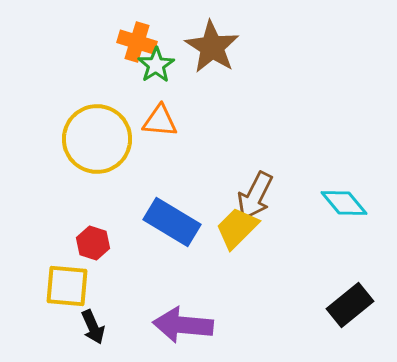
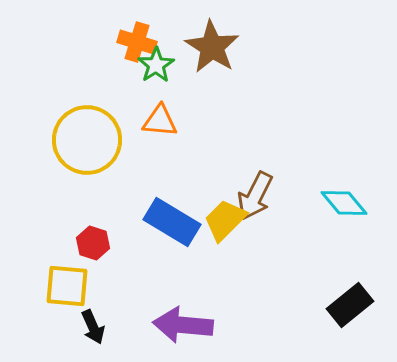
yellow circle: moved 10 px left, 1 px down
yellow trapezoid: moved 12 px left, 8 px up
